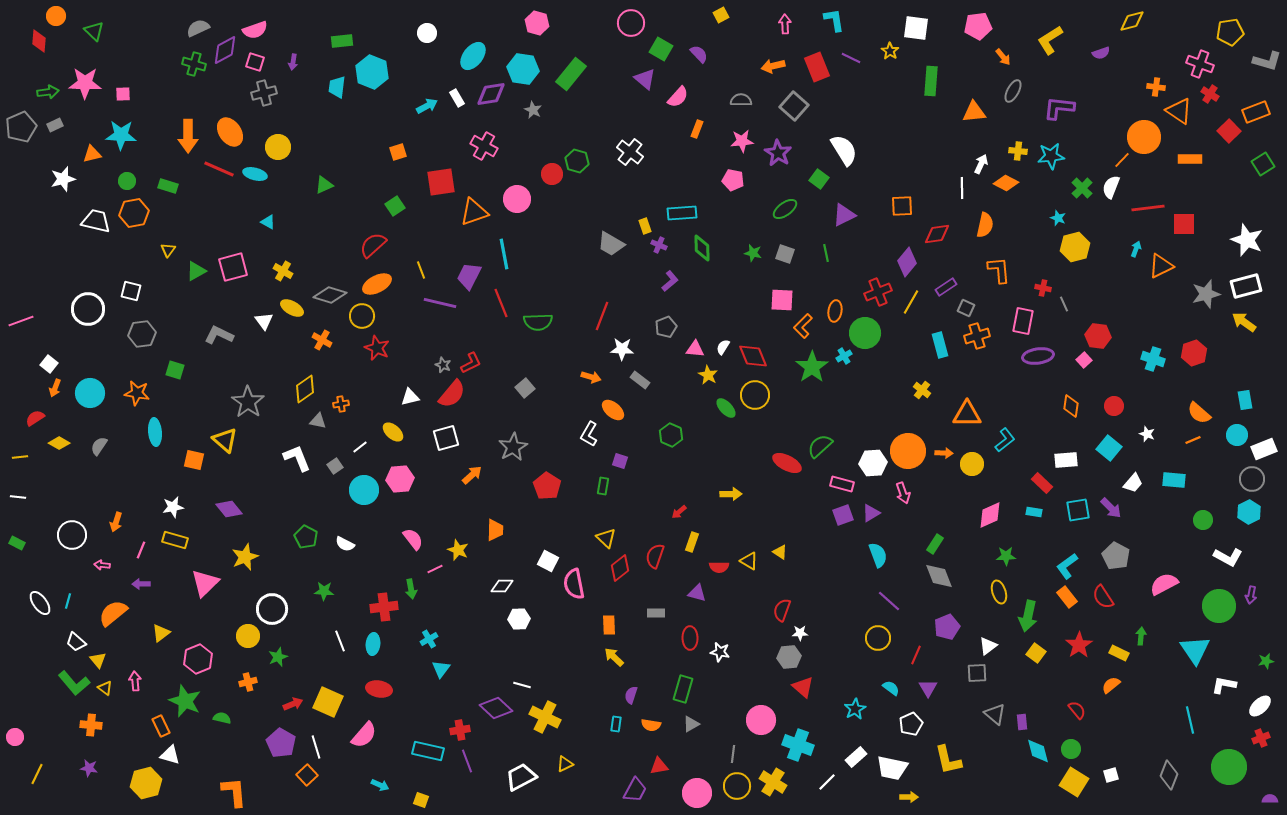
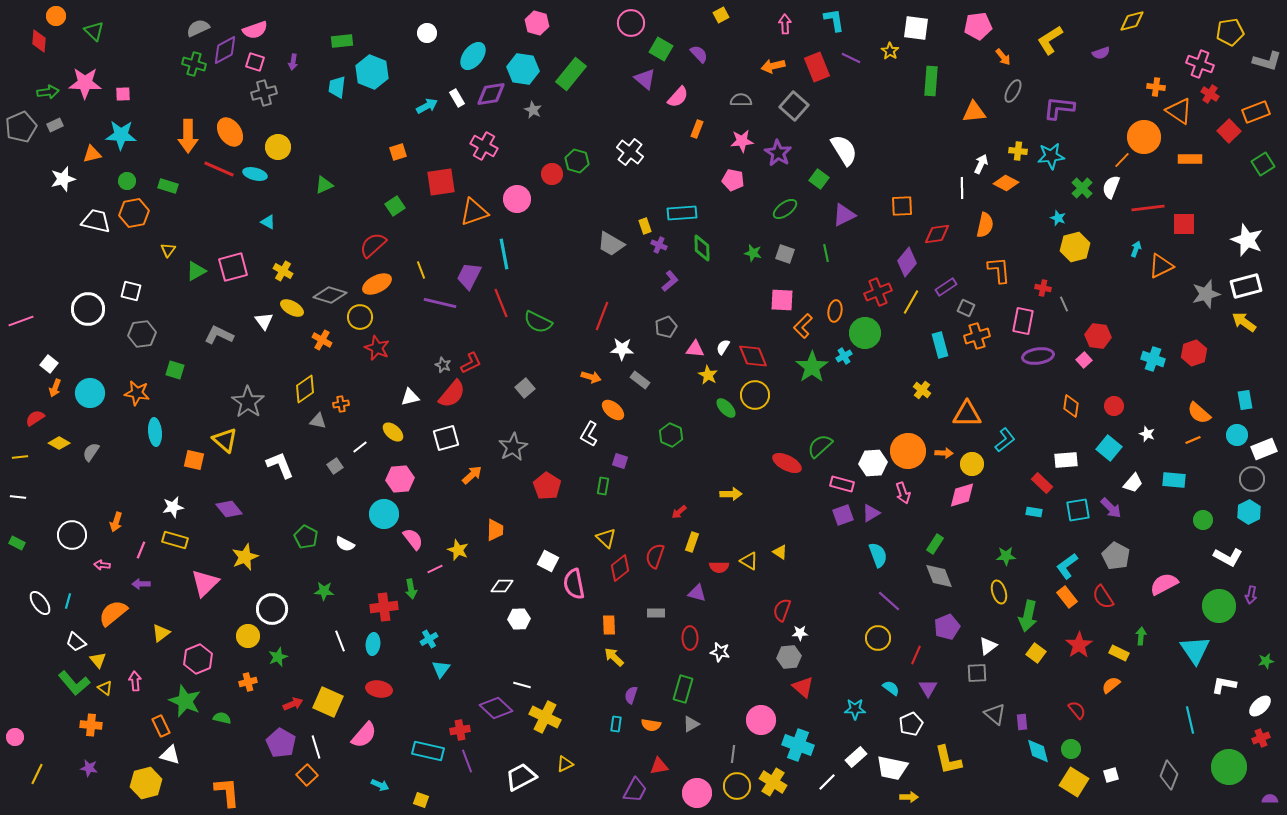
yellow circle at (362, 316): moved 2 px left, 1 px down
green semicircle at (538, 322): rotated 28 degrees clockwise
gray semicircle at (99, 446): moved 8 px left, 6 px down
white L-shape at (297, 458): moved 17 px left, 7 px down
cyan circle at (364, 490): moved 20 px right, 24 px down
pink diamond at (990, 515): moved 28 px left, 20 px up; rotated 8 degrees clockwise
cyan star at (855, 709): rotated 30 degrees clockwise
orange L-shape at (234, 792): moved 7 px left
